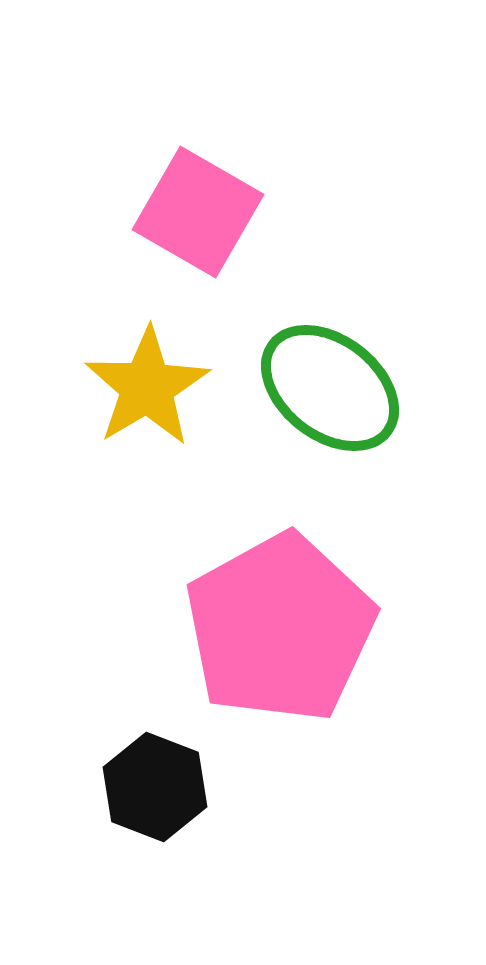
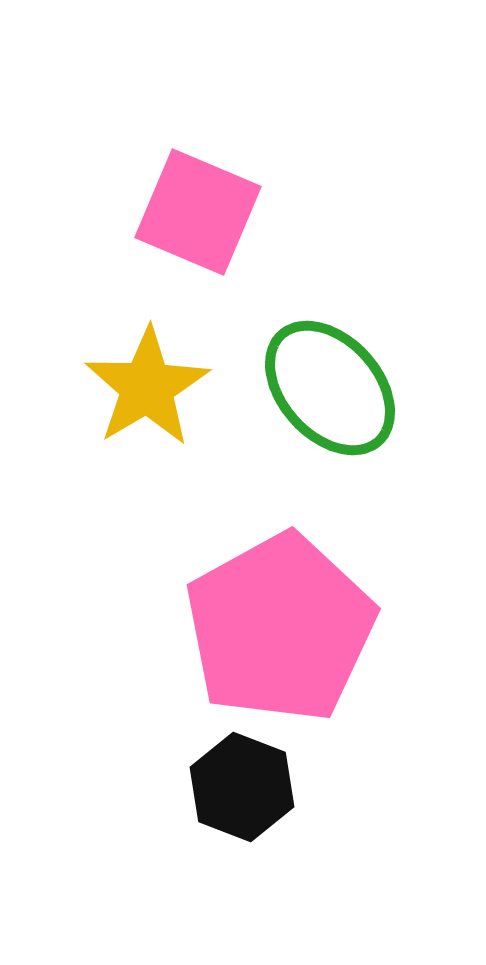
pink square: rotated 7 degrees counterclockwise
green ellipse: rotated 10 degrees clockwise
black hexagon: moved 87 px right
